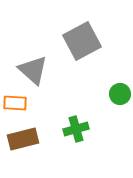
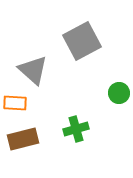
green circle: moved 1 px left, 1 px up
